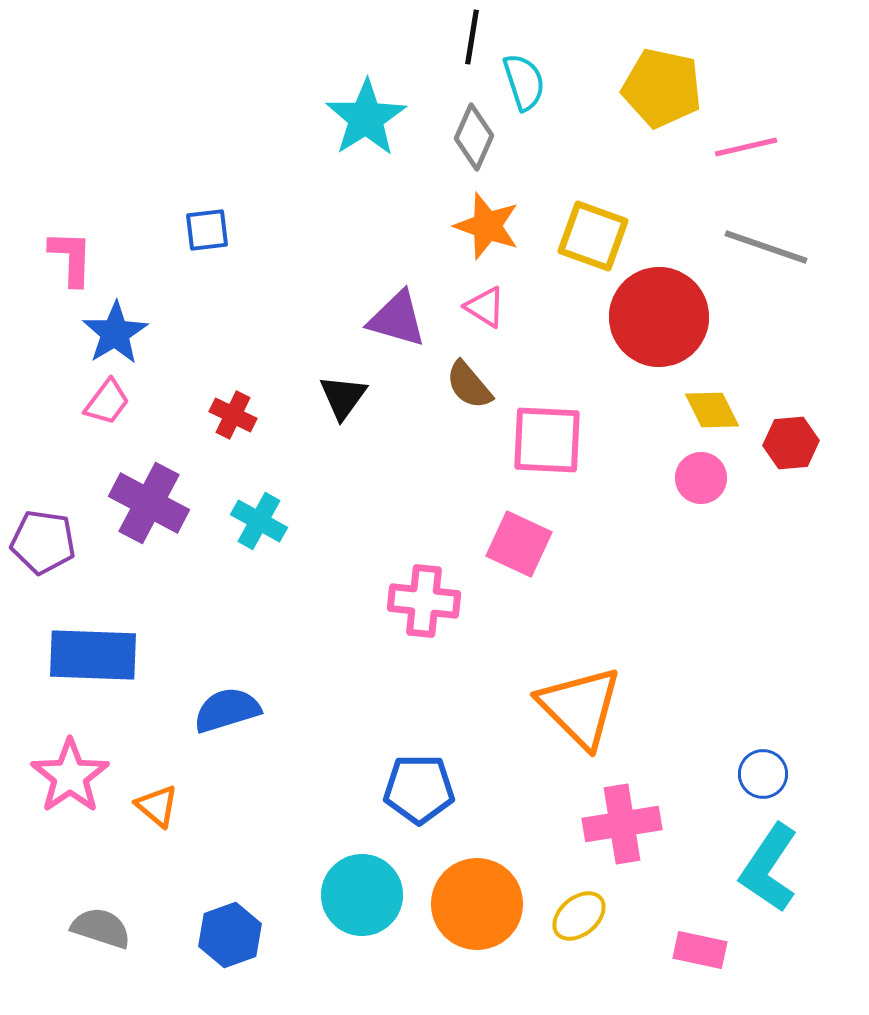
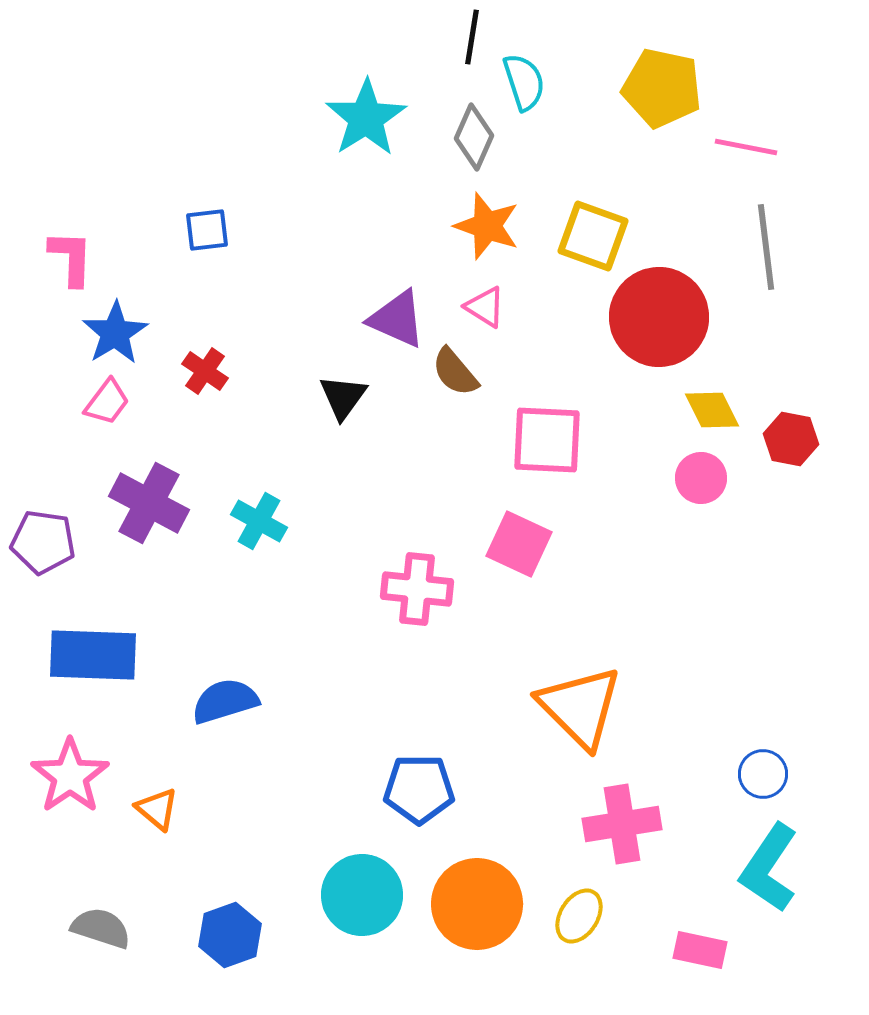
pink line at (746, 147): rotated 24 degrees clockwise
gray line at (766, 247): rotated 64 degrees clockwise
purple triangle at (397, 319): rotated 8 degrees clockwise
brown semicircle at (469, 385): moved 14 px left, 13 px up
red cross at (233, 415): moved 28 px left, 44 px up; rotated 9 degrees clockwise
red hexagon at (791, 443): moved 4 px up; rotated 16 degrees clockwise
pink cross at (424, 601): moved 7 px left, 12 px up
blue semicircle at (227, 710): moved 2 px left, 9 px up
orange triangle at (157, 806): moved 3 px down
yellow ellipse at (579, 916): rotated 18 degrees counterclockwise
